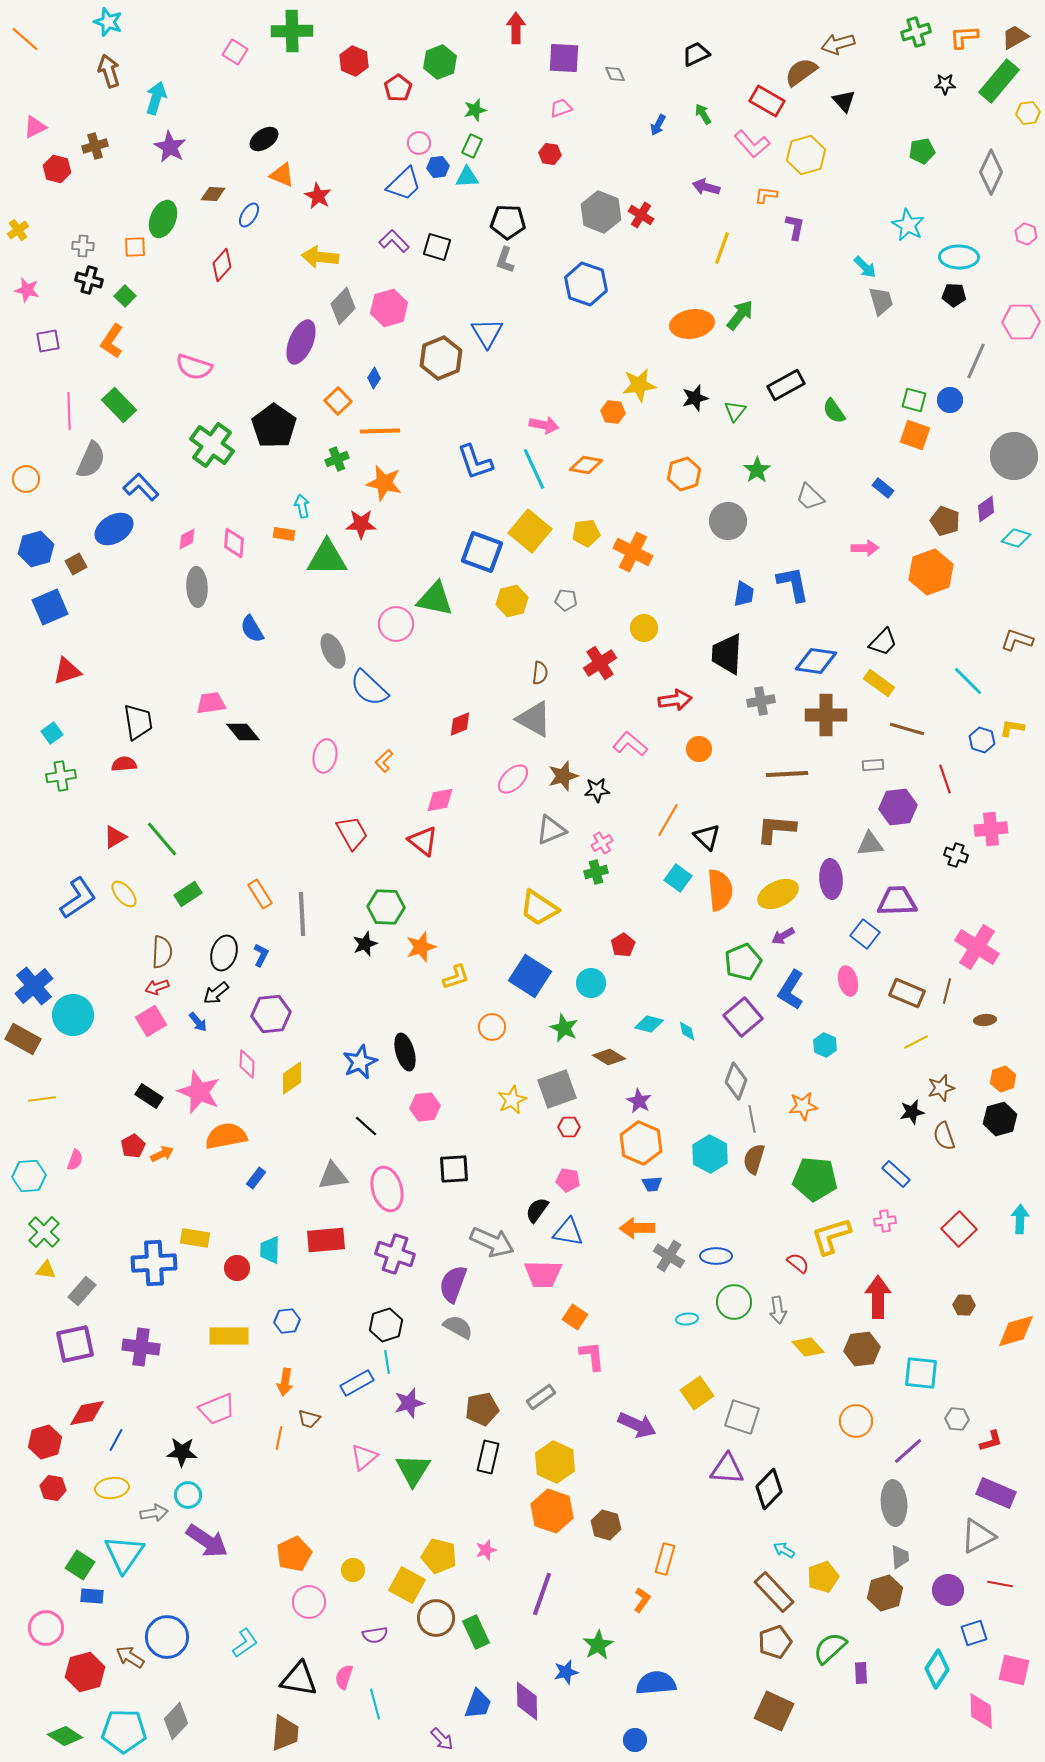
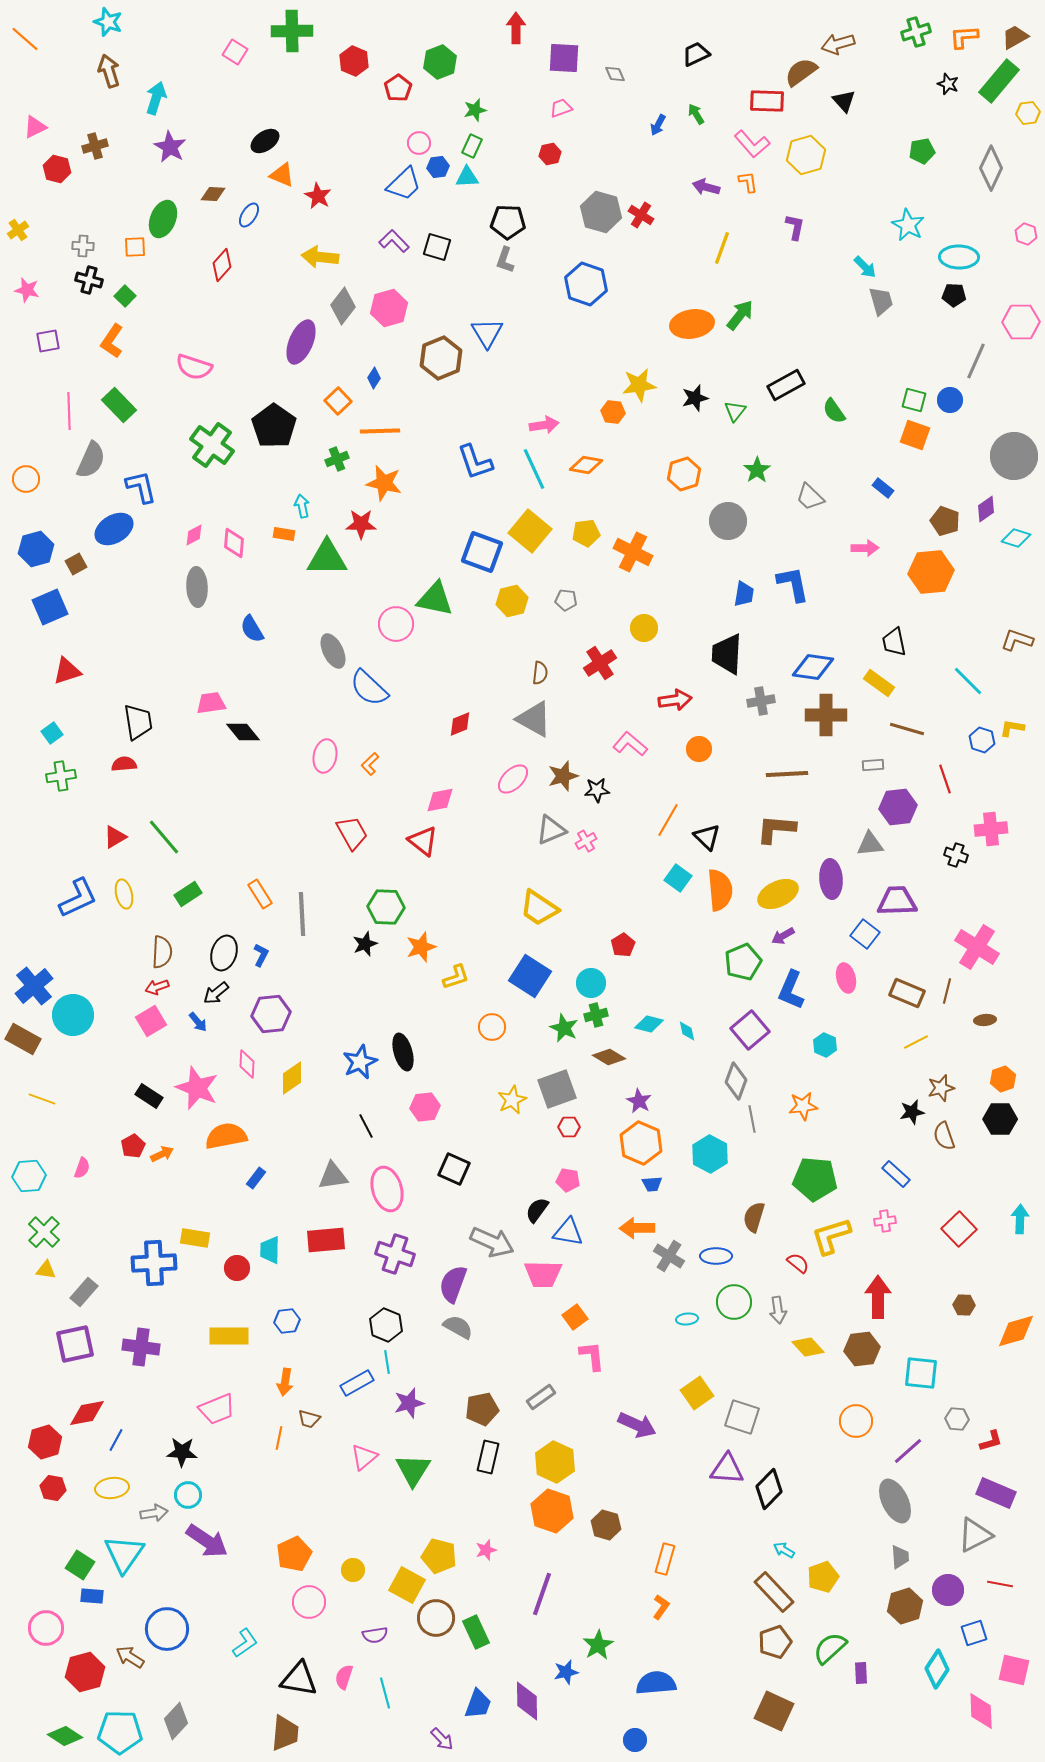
black star at (945, 84): moved 3 px right; rotated 20 degrees clockwise
red rectangle at (767, 101): rotated 28 degrees counterclockwise
green arrow at (703, 114): moved 7 px left
black ellipse at (264, 139): moved 1 px right, 2 px down
red hexagon at (550, 154): rotated 20 degrees counterclockwise
gray diamond at (991, 172): moved 4 px up
orange L-shape at (766, 195): moved 18 px left, 13 px up; rotated 75 degrees clockwise
gray hexagon at (601, 212): rotated 6 degrees counterclockwise
gray diamond at (343, 306): rotated 6 degrees counterclockwise
pink arrow at (544, 425): rotated 20 degrees counterclockwise
blue L-shape at (141, 487): rotated 30 degrees clockwise
pink diamond at (187, 539): moved 7 px right, 4 px up
orange hexagon at (931, 572): rotated 15 degrees clockwise
black trapezoid at (883, 642): moved 11 px right; rotated 124 degrees clockwise
blue diamond at (816, 661): moved 3 px left, 6 px down
orange L-shape at (384, 761): moved 14 px left, 3 px down
green line at (162, 839): moved 2 px right, 2 px up
pink cross at (602, 843): moved 16 px left, 2 px up
green cross at (596, 872): moved 143 px down
yellow ellipse at (124, 894): rotated 28 degrees clockwise
blue L-shape at (78, 898): rotated 9 degrees clockwise
pink ellipse at (848, 981): moved 2 px left, 3 px up
blue L-shape at (791, 990): rotated 9 degrees counterclockwise
purple square at (743, 1017): moved 7 px right, 13 px down
black ellipse at (405, 1052): moved 2 px left
pink star at (199, 1092): moved 2 px left, 4 px up
yellow line at (42, 1099): rotated 28 degrees clockwise
black hexagon at (1000, 1119): rotated 16 degrees clockwise
black line at (366, 1126): rotated 20 degrees clockwise
brown semicircle at (754, 1159): moved 58 px down
pink semicircle at (75, 1160): moved 7 px right, 8 px down
black square at (454, 1169): rotated 28 degrees clockwise
gray rectangle at (82, 1291): moved 2 px right, 1 px down
orange square at (575, 1317): rotated 20 degrees clockwise
black hexagon at (386, 1325): rotated 20 degrees counterclockwise
gray ellipse at (894, 1503): moved 1 px right, 2 px up; rotated 21 degrees counterclockwise
gray triangle at (978, 1536): moved 3 px left, 1 px up
brown hexagon at (885, 1593): moved 20 px right, 13 px down
orange L-shape at (642, 1600): moved 19 px right, 7 px down
blue circle at (167, 1637): moved 8 px up
cyan line at (375, 1704): moved 10 px right, 11 px up
cyan pentagon at (124, 1731): moved 4 px left, 1 px down
